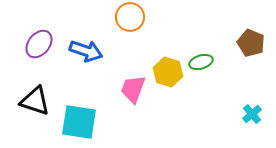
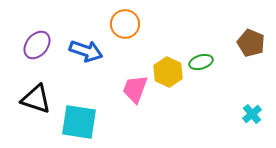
orange circle: moved 5 px left, 7 px down
purple ellipse: moved 2 px left, 1 px down
yellow hexagon: rotated 8 degrees clockwise
pink trapezoid: moved 2 px right
black triangle: moved 1 px right, 2 px up
